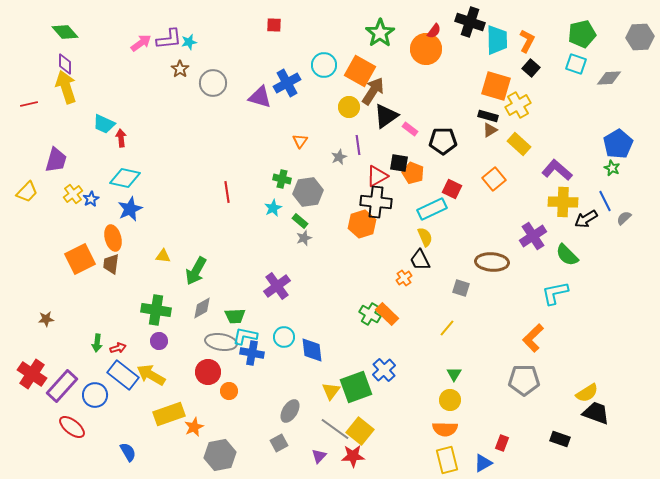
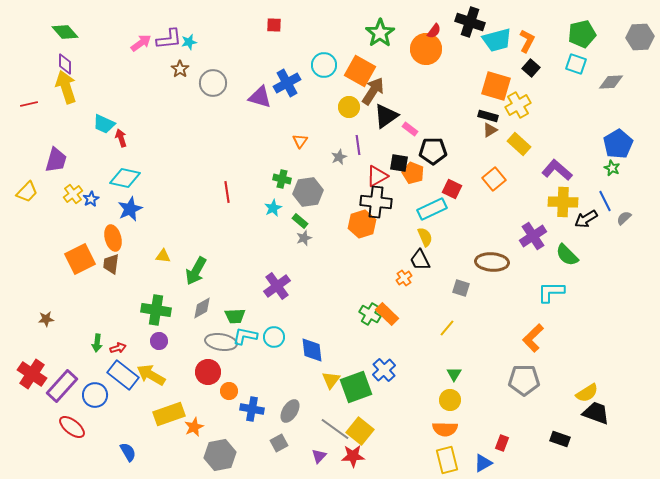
cyan trapezoid at (497, 40): rotated 76 degrees clockwise
gray diamond at (609, 78): moved 2 px right, 4 px down
red arrow at (121, 138): rotated 12 degrees counterclockwise
black pentagon at (443, 141): moved 10 px left, 10 px down
cyan L-shape at (555, 293): moved 4 px left, 1 px up; rotated 12 degrees clockwise
cyan circle at (284, 337): moved 10 px left
blue cross at (252, 353): moved 56 px down
yellow triangle at (331, 391): moved 11 px up
